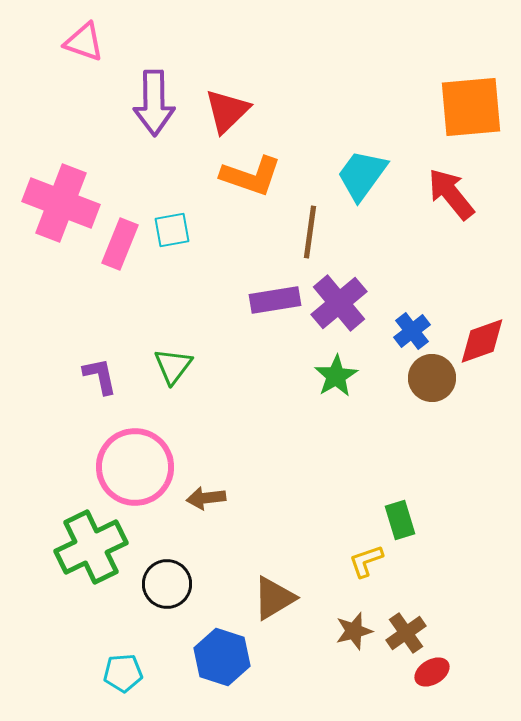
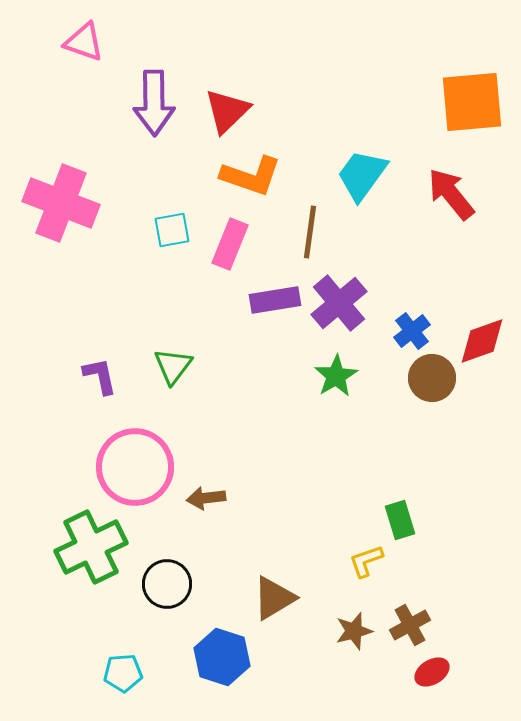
orange square: moved 1 px right, 5 px up
pink rectangle: moved 110 px right
brown cross: moved 4 px right, 8 px up; rotated 6 degrees clockwise
